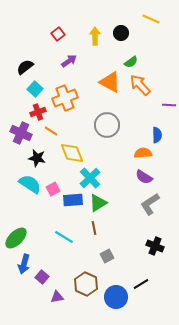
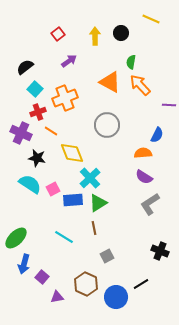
green semicircle: rotated 136 degrees clockwise
blue semicircle: rotated 28 degrees clockwise
black cross: moved 5 px right, 5 px down
